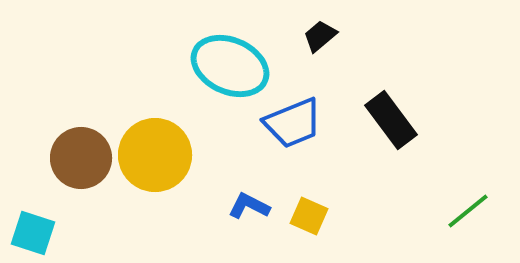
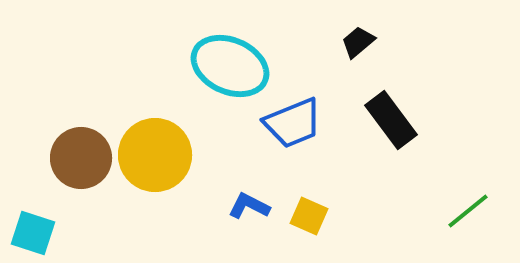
black trapezoid: moved 38 px right, 6 px down
